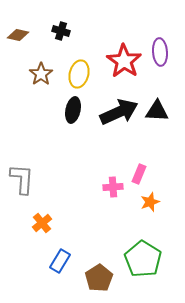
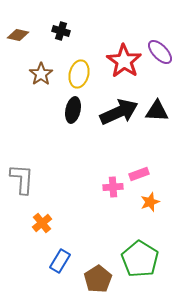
purple ellipse: rotated 40 degrees counterclockwise
pink rectangle: rotated 48 degrees clockwise
green pentagon: moved 3 px left
brown pentagon: moved 1 px left, 1 px down
